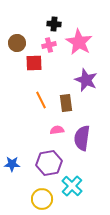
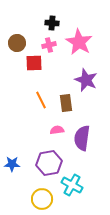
black cross: moved 2 px left, 1 px up
cyan cross: moved 1 px up; rotated 15 degrees counterclockwise
